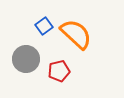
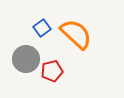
blue square: moved 2 px left, 2 px down
red pentagon: moved 7 px left
